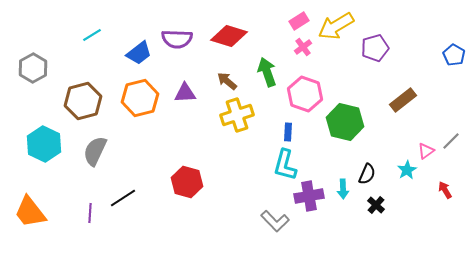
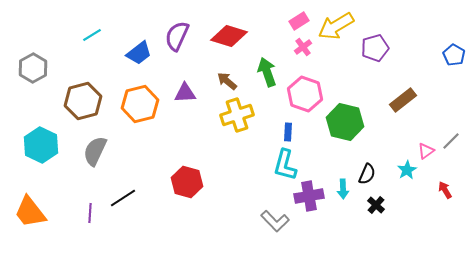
purple semicircle: moved 3 px up; rotated 112 degrees clockwise
orange hexagon: moved 6 px down
cyan hexagon: moved 3 px left, 1 px down
